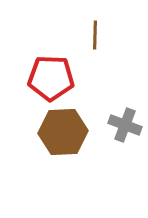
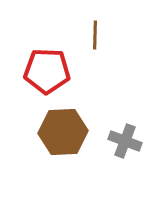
red pentagon: moved 4 px left, 7 px up
gray cross: moved 16 px down
